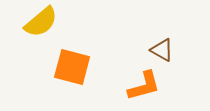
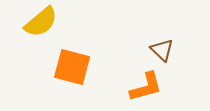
brown triangle: rotated 15 degrees clockwise
orange L-shape: moved 2 px right, 1 px down
